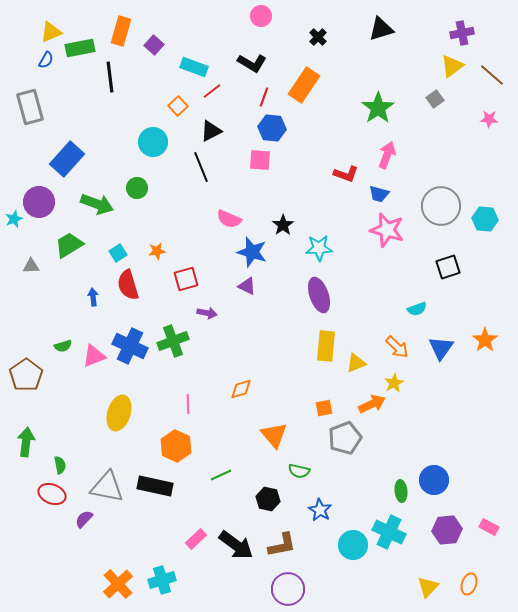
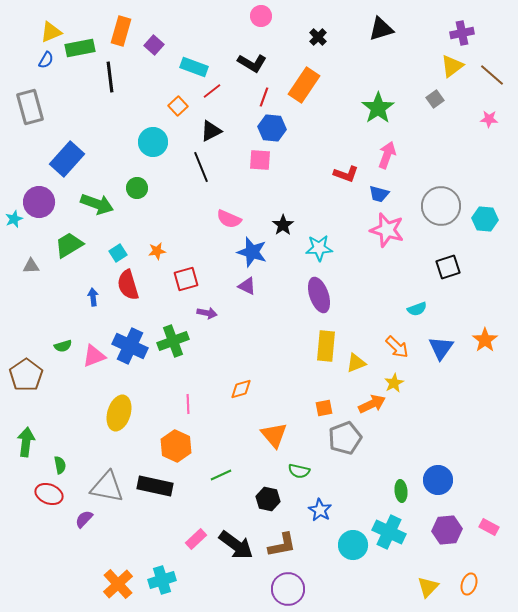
blue circle at (434, 480): moved 4 px right
red ellipse at (52, 494): moved 3 px left
